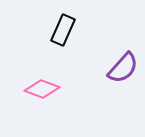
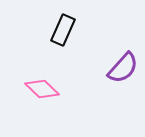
pink diamond: rotated 24 degrees clockwise
